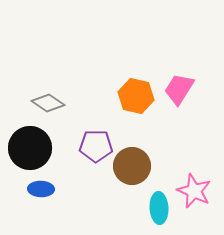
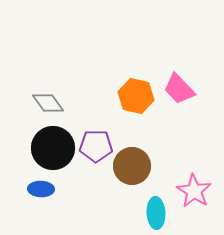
pink trapezoid: rotated 76 degrees counterclockwise
gray diamond: rotated 20 degrees clockwise
black circle: moved 23 px right
pink star: rotated 8 degrees clockwise
cyan ellipse: moved 3 px left, 5 px down
